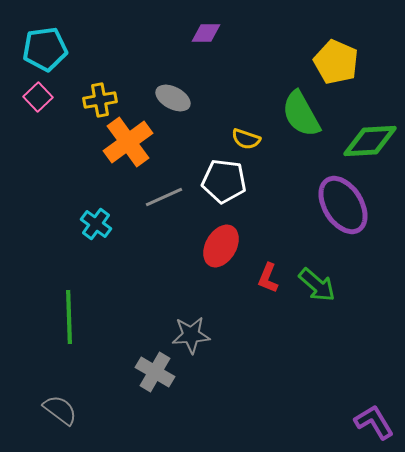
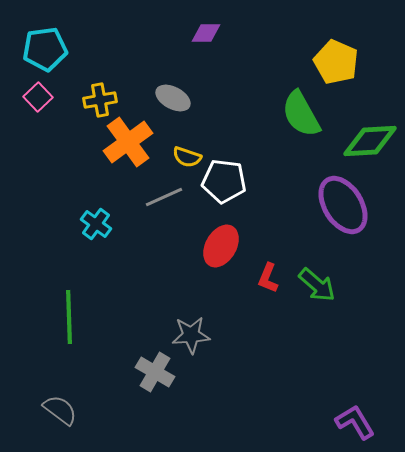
yellow semicircle: moved 59 px left, 18 px down
purple L-shape: moved 19 px left
